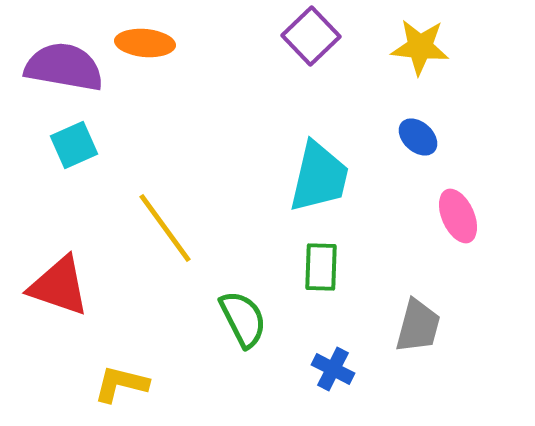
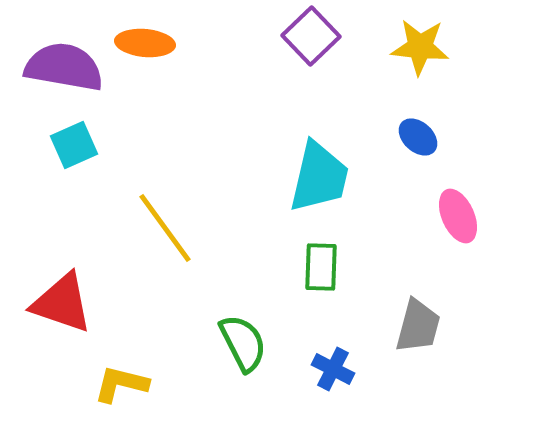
red triangle: moved 3 px right, 17 px down
green semicircle: moved 24 px down
